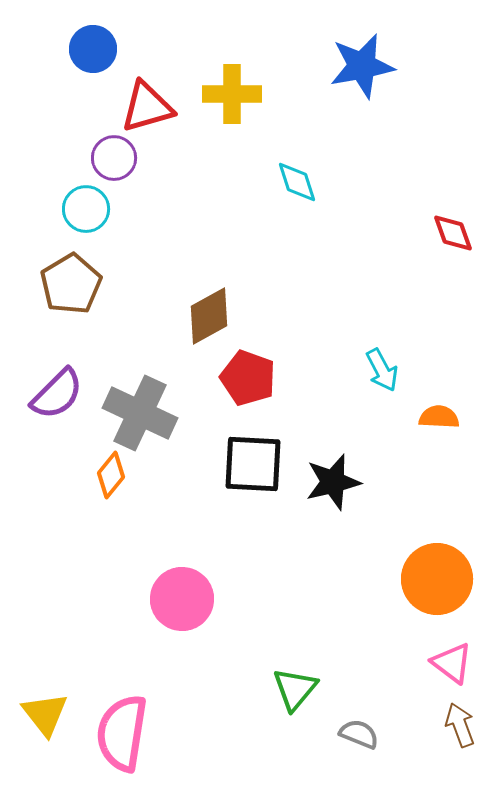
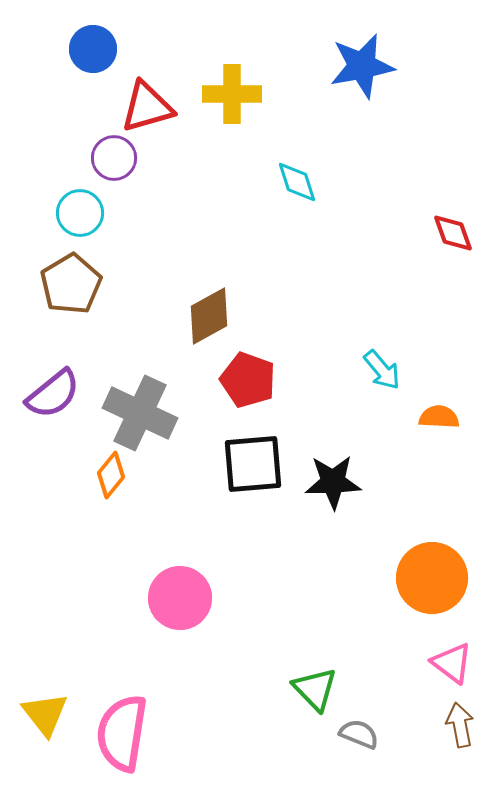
cyan circle: moved 6 px left, 4 px down
cyan arrow: rotated 12 degrees counterclockwise
red pentagon: moved 2 px down
purple semicircle: moved 4 px left; rotated 6 degrees clockwise
black square: rotated 8 degrees counterclockwise
black star: rotated 12 degrees clockwise
orange circle: moved 5 px left, 1 px up
pink circle: moved 2 px left, 1 px up
green triangle: moved 20 px right; rotated 24 degrees counterclockwise
brown arrow: rotated 9 degrees clockwise
